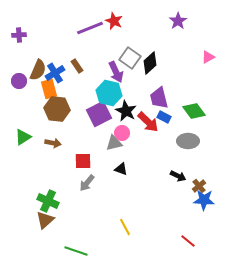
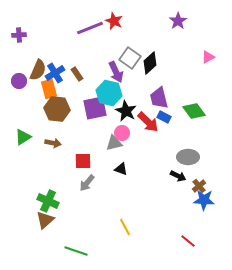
brown rectangle: moved 8 px down
purple square: moved 4 px left, 6 px up; rotated 15 degrees clockwise
gray ellipse: moved 16 px down
